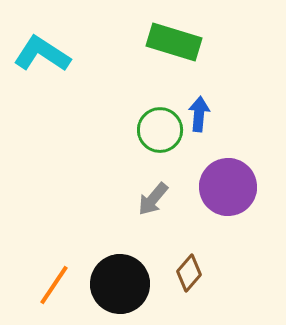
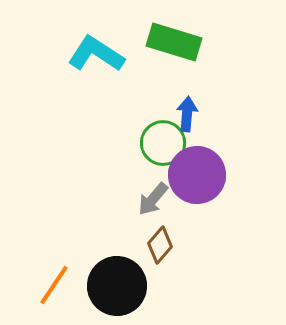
cyan L-shape: moved 54 px right
blue arrow: moved 12 px left
green circle: moved 3 px right, 13 px down
purple circle: moved 31 px left, 12 px up
brown diamond: moved 29 px left, 28 px up
black circle: moved 3 px left, 2 px down
